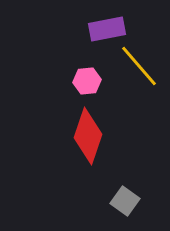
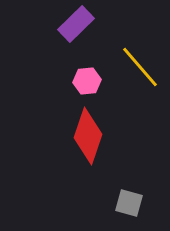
purple rectangle: moved 31 px left, 5 px up; rotated 33 degrees counterclockwise
yellow line: moved 1 px right, 1 px down
gray square: moved 4 px right, 2 px down; rotated 20 degrees counterclockwise
